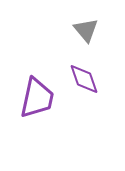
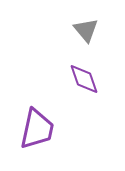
purple trapezoid: moved 31 px down
